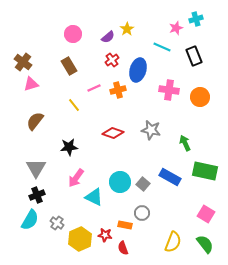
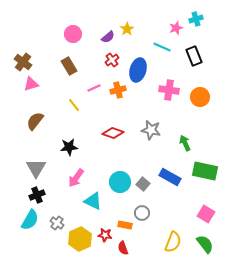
cyan triangle: moved 1 px left, 4 px down
